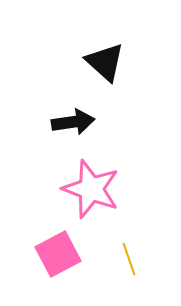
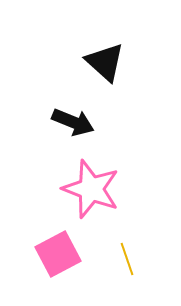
black arrow: rotated 30 degrees clockwise
yellow line: moved 2 px left
